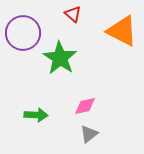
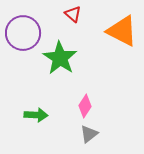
pink diamond: rotated 45 degrees counterclockwise
